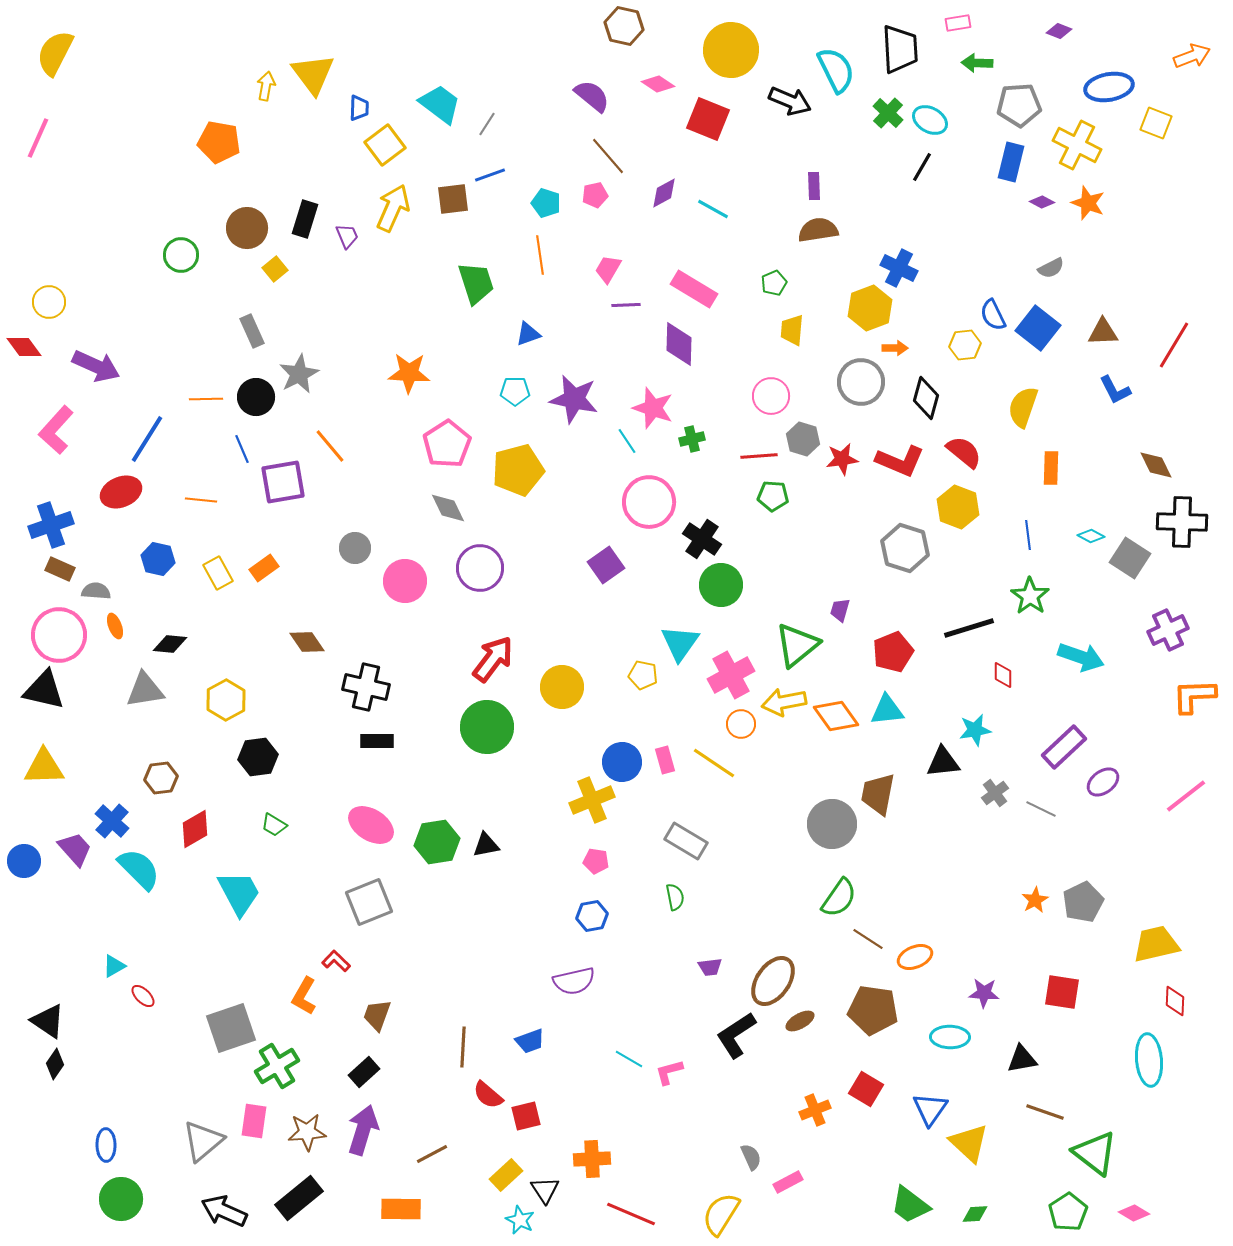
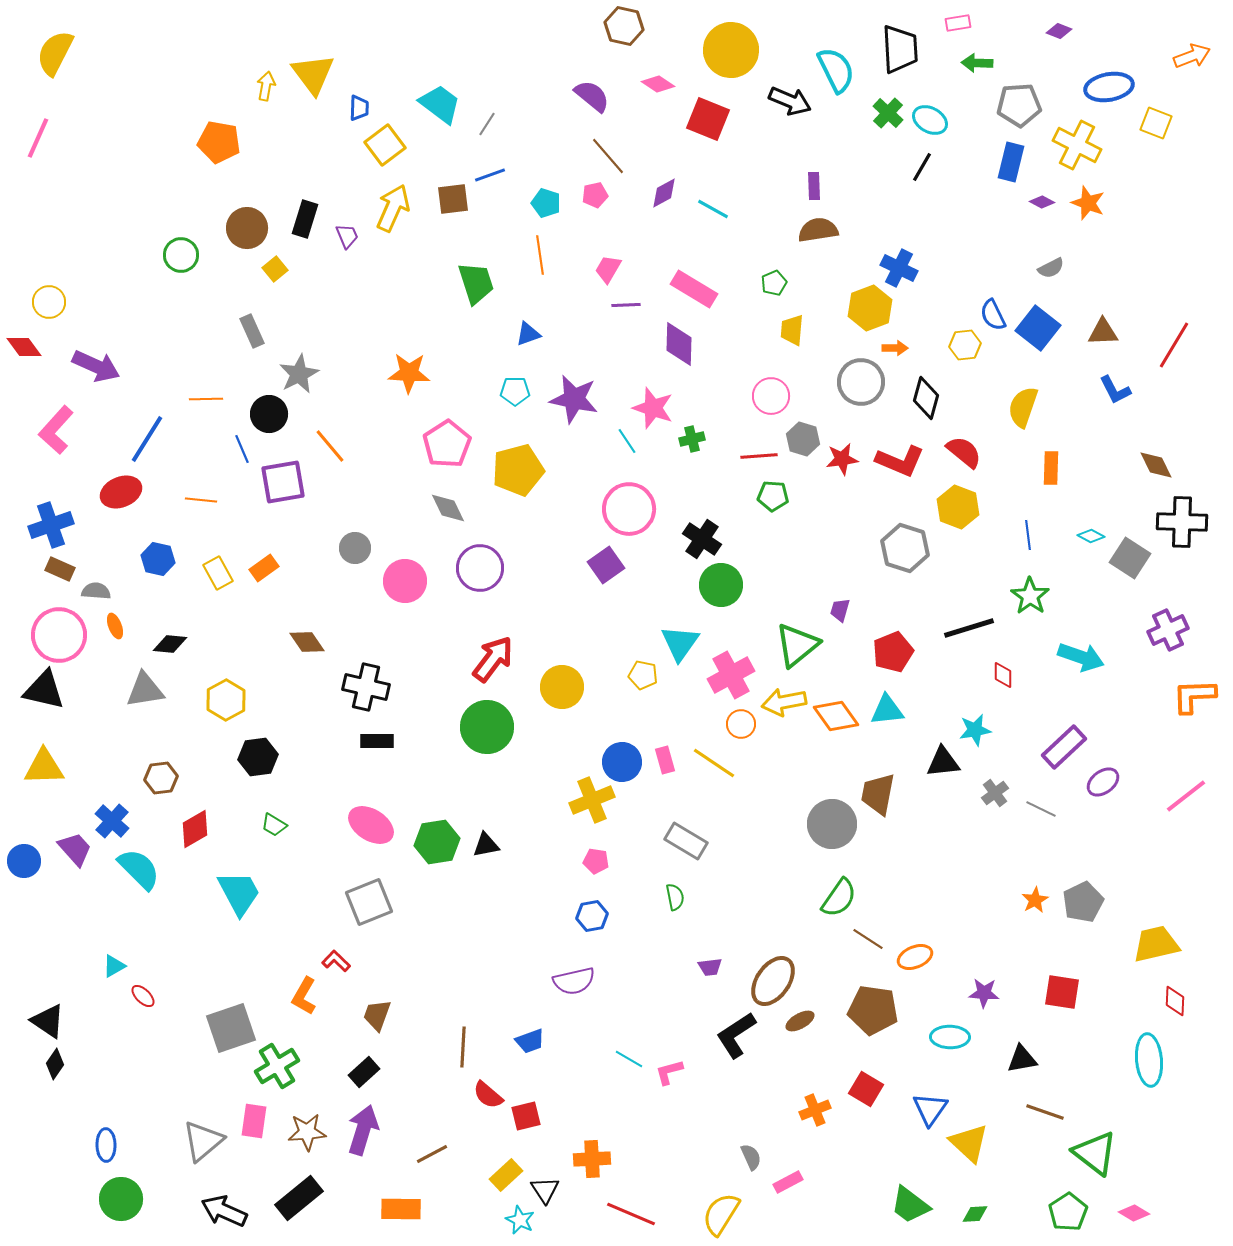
black circle at (256, 397): moved 13 px right, 17 px down
pink circle at (649, 502): moved 20 px left, 7 px down
